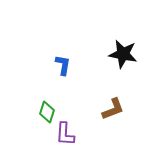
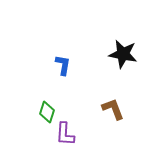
brown L-shape: rotated 90 degrees counterclockwise
